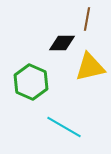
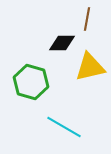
green hexagon: rotated 8 degrees counterclockwise
